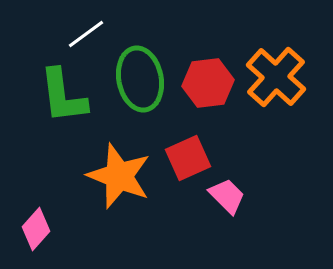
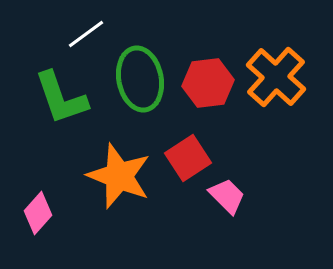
green L-shape: moved 2 px left, 2 px down; rotated 12 degrees counterclockwise
red square: rotated 9 degrees counterclockwise
pink diamond: moved 2 px right, 16 px up
